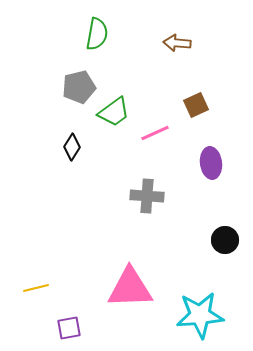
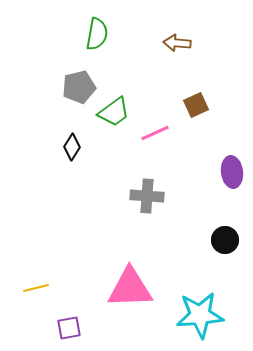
purple ellipse: moved 21 px right, 9 px down
